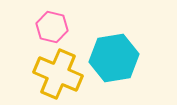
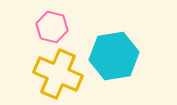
cyan hexagon: moved 2 px up
